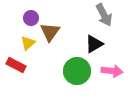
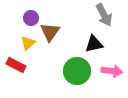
black triangle: rotated 18 degrees clockwise
